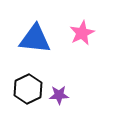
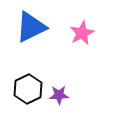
blue triangle: moved 4 px left, 12 px up; rotated 32 degrees counterclockwise
